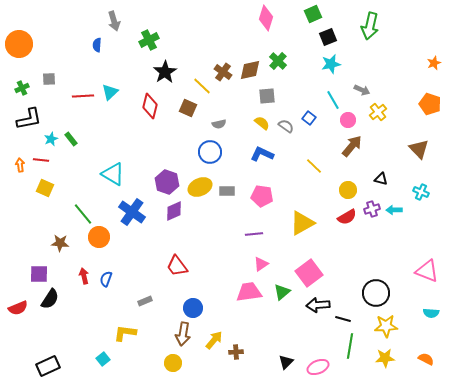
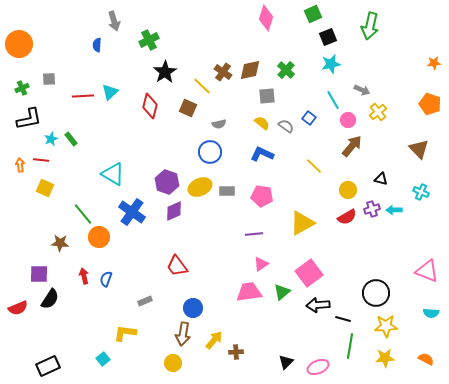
green cross at (278, 61): moved 8 px right, 9 px down
orange star at (434, 63): rotated 16 degrees clockwise
